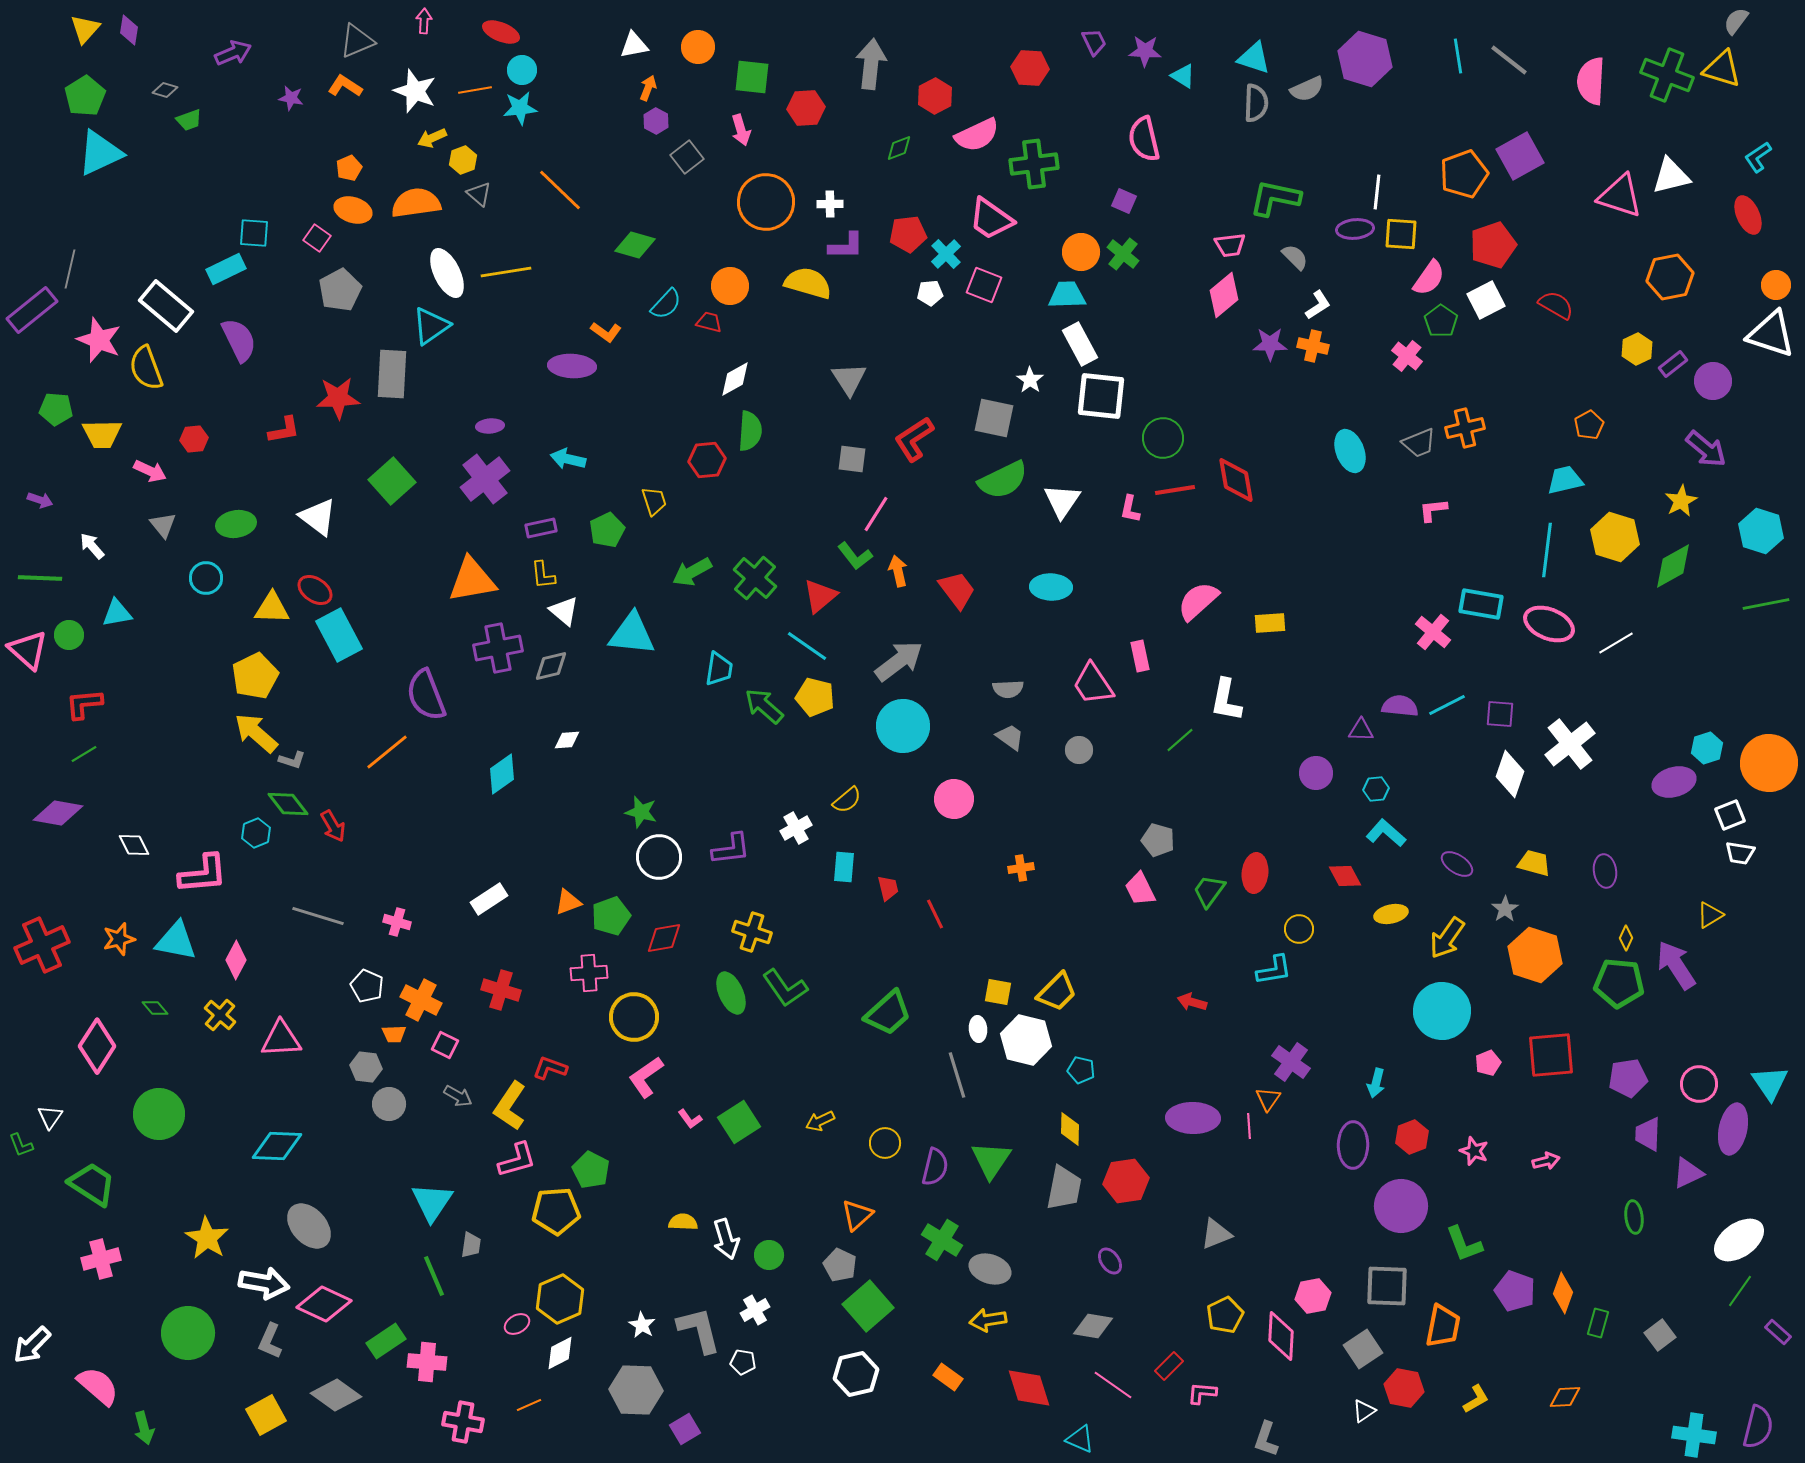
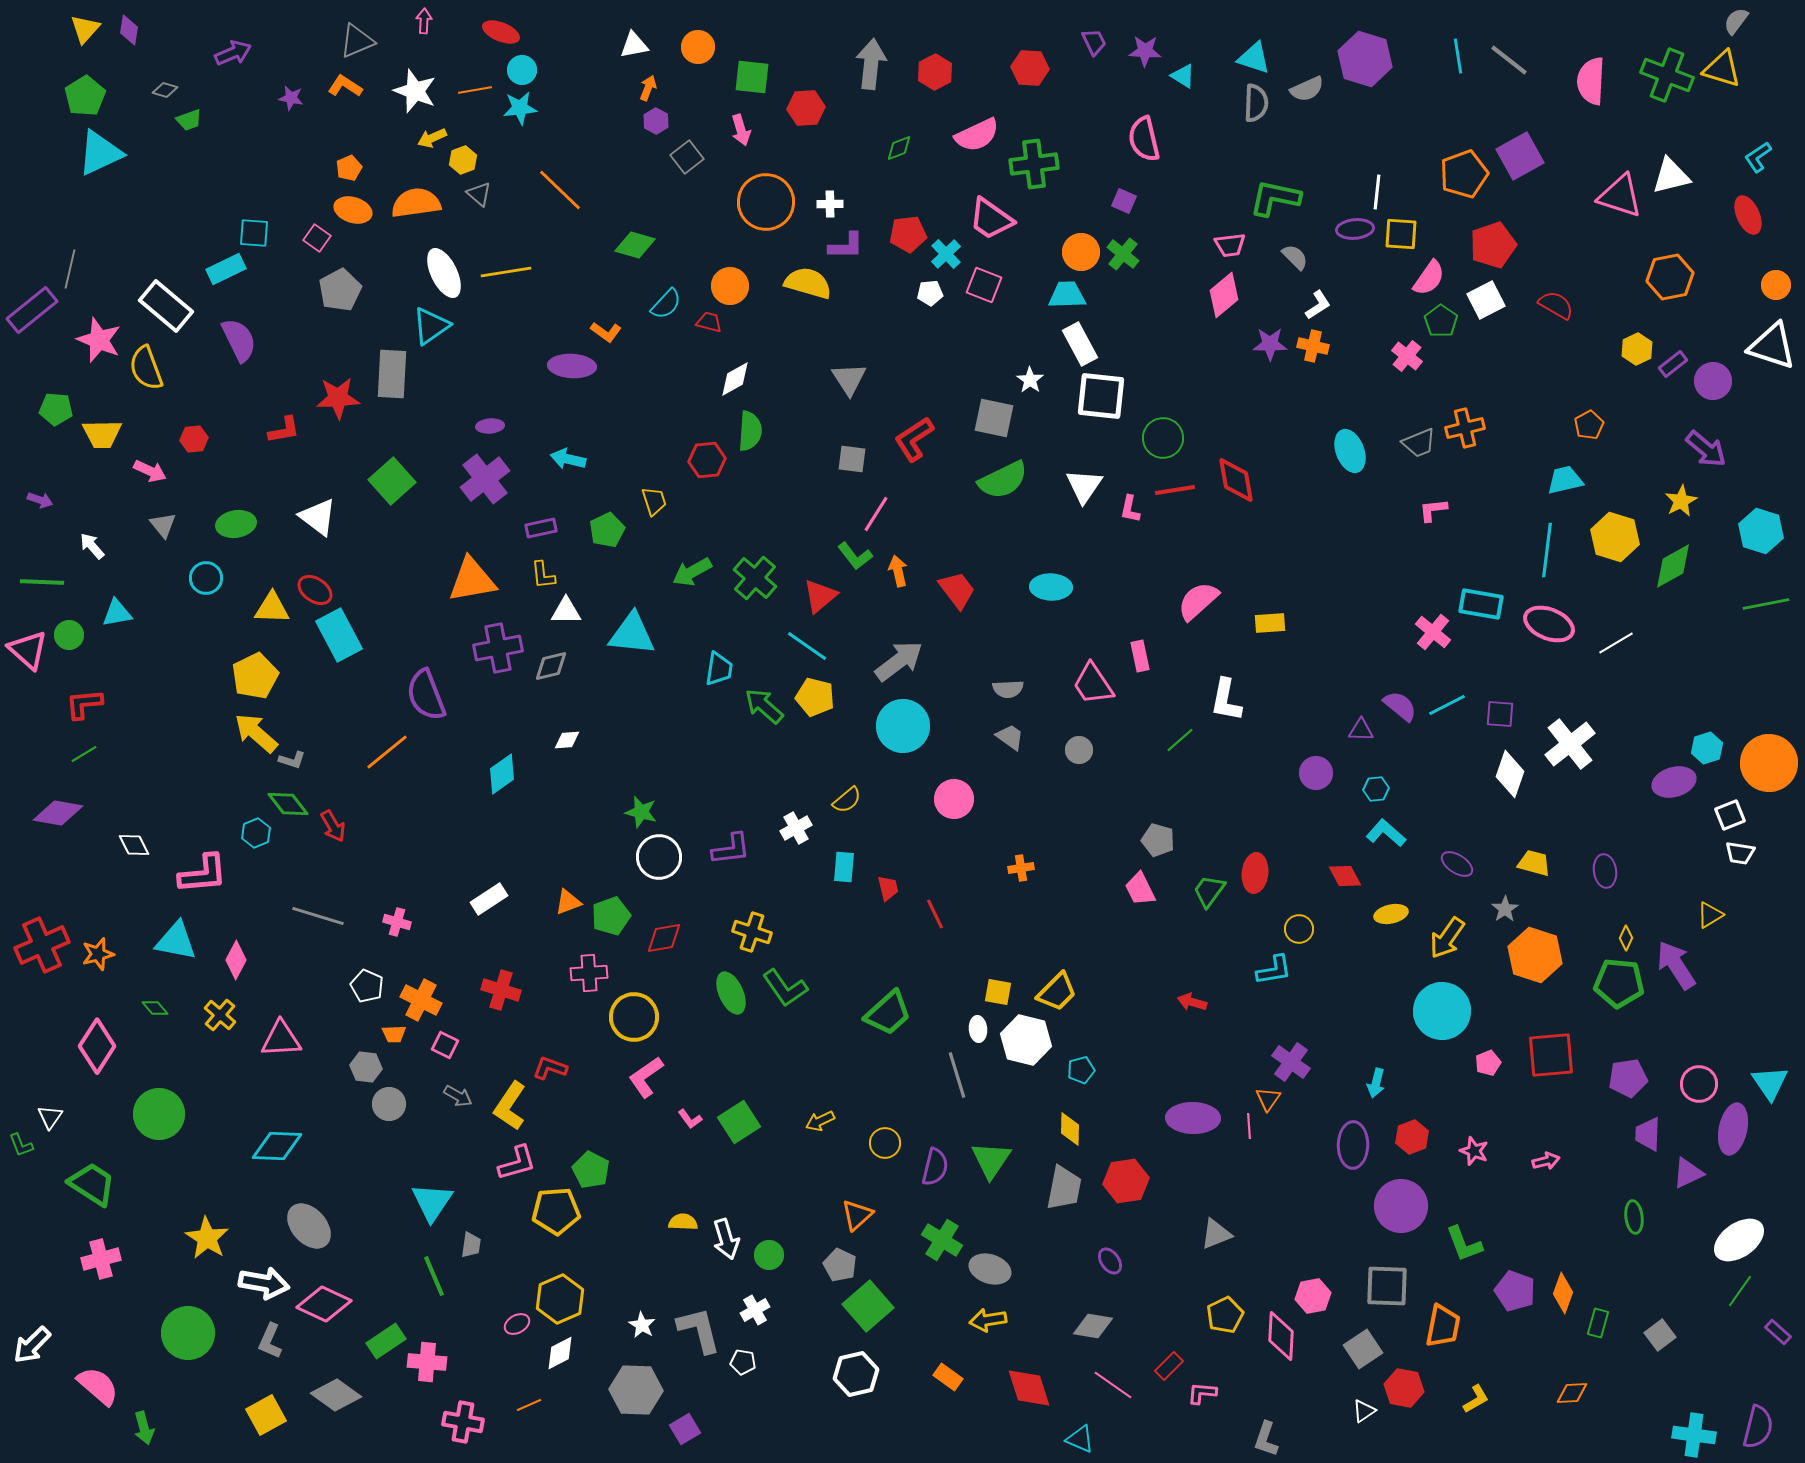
red hexagon at (935, 96): moved 24 px up
white ellipse at (447, 273): moved 3 px left
white triangle at (1771, 334): moved 1 px right, 12 px down
white triangle at (1062, 501): moved 22 px right, 15 px up
green line at (40, 578): moved 2 px right, 4 px down
white triangle at (564, 611): moved 2 px right; rotated 40 degrees counterclockwise
purple semicircle at (1400, 706): rotated 33 degrees clockwise
orange star at (119, 939): moved 21 px left, 15 px down
cyan pentagon at (1081, 1070): rotated 28 degrees counterclockwise
pink L-shape at (517, 1160): moved 3 px down
orange diamond at (1565, 1397): moved 7 px right, 4 px up
